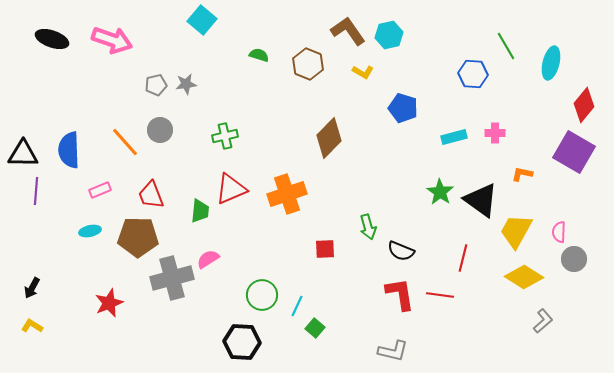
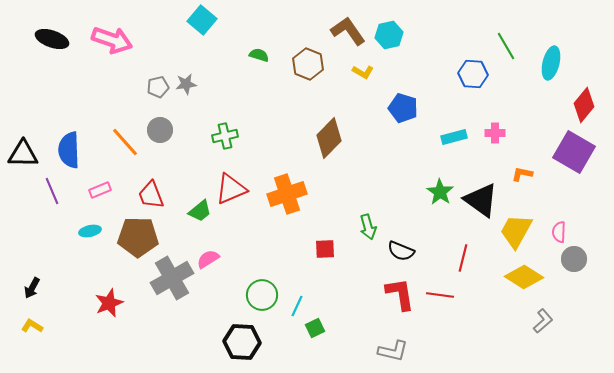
gray pentagon at (156, 85): moved 2 px right, 2 px down
purple line at (36, 191): moved 16 px right; rotated 28 degrees counterclockwise
green trapezoid at (200, 211): rotated 45 degrees clockwise
gray cross at (172, 278): rotated 15 degrees counterclockwise
green square at (315, 328): rotated 24 degrees clockwise
